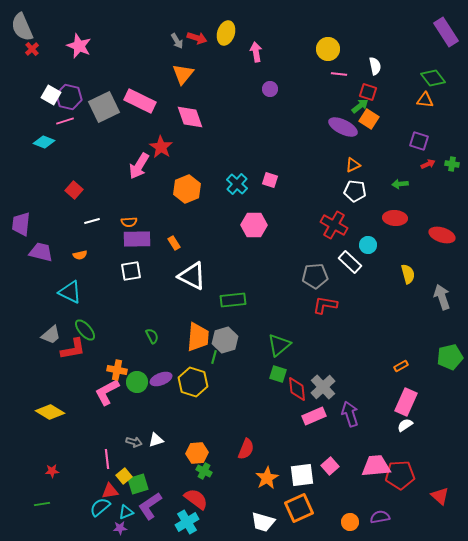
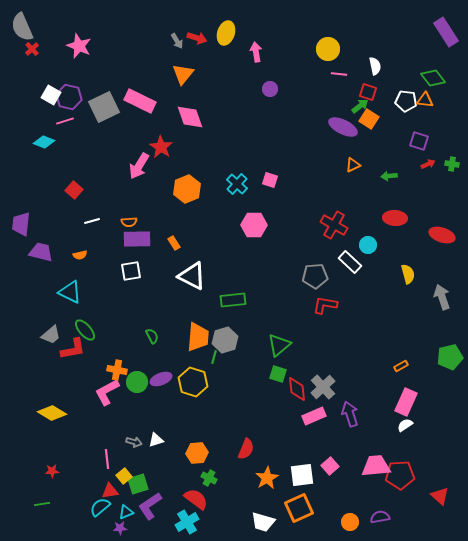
green arrow at (400, 184): moved 11 px left, 8 px up
white pentagon at (355, 191): moved 51 px right, 90 px up
yellow diamond at (50, 412): moved 2 px right, 1 px down
green cross at (204, 471): moved 5 px right, 7 px down
